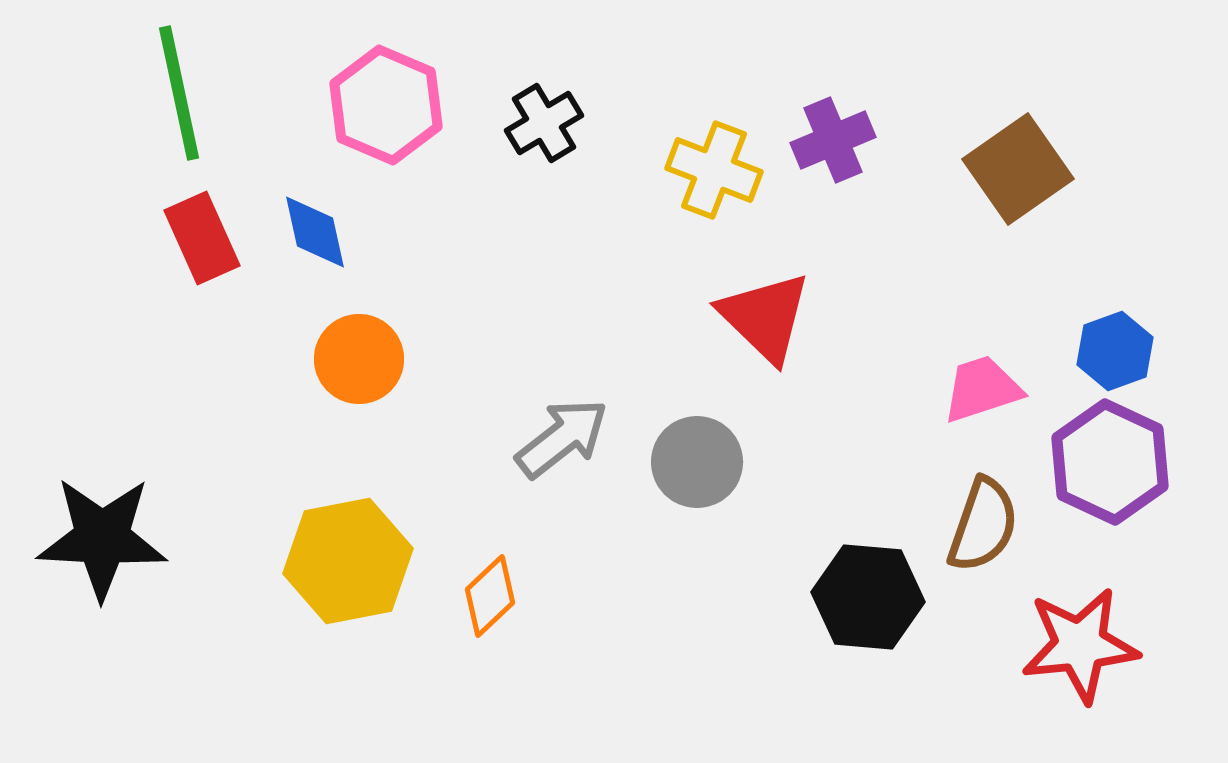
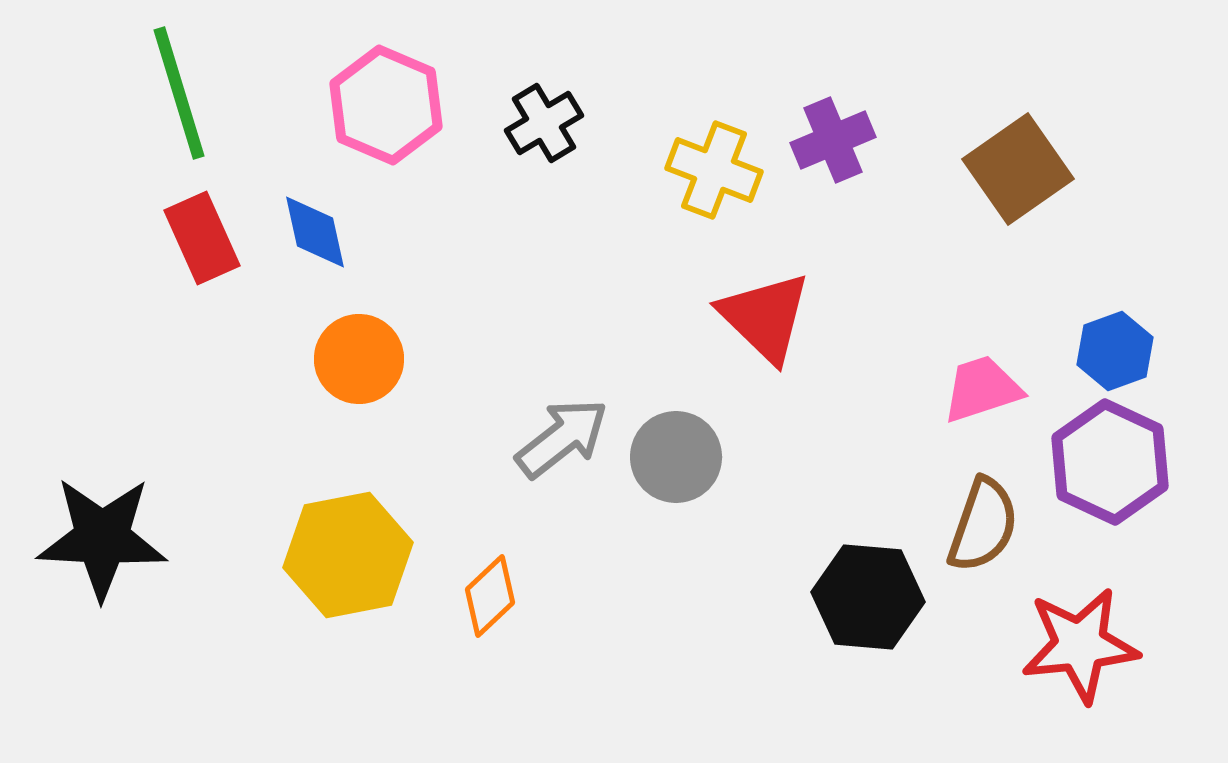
green line: rotated 5 degrees counterclockwise
gray circle: moved 21 px left, 5 px up
yellow hexagon: moved 6 px up
